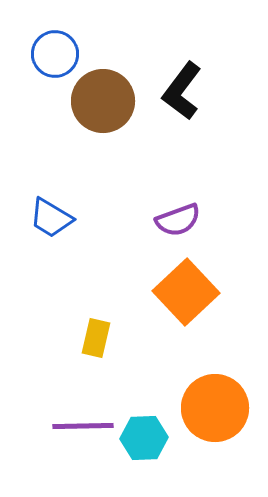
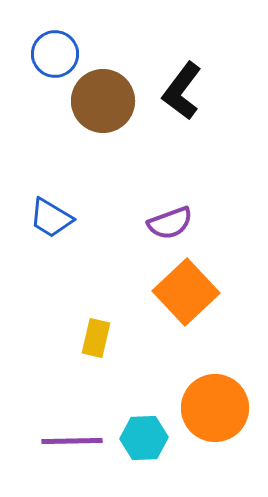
purple semicircle: moved 8 px left, 3 px down
purple line: moved 11 px left, 15 px down
